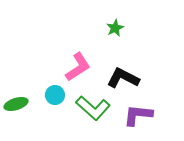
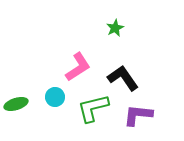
black L-shape: rotated 28 degrees clockwise
cyan circle: moved 2 px down
green L-shape: rotated 124 degrees clockwise
